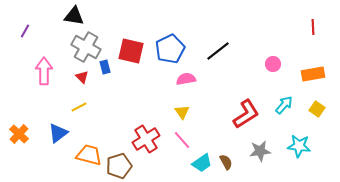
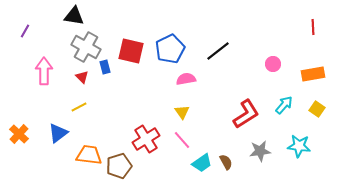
orange trapezoid: rotated 8 degrees counterclockwise
